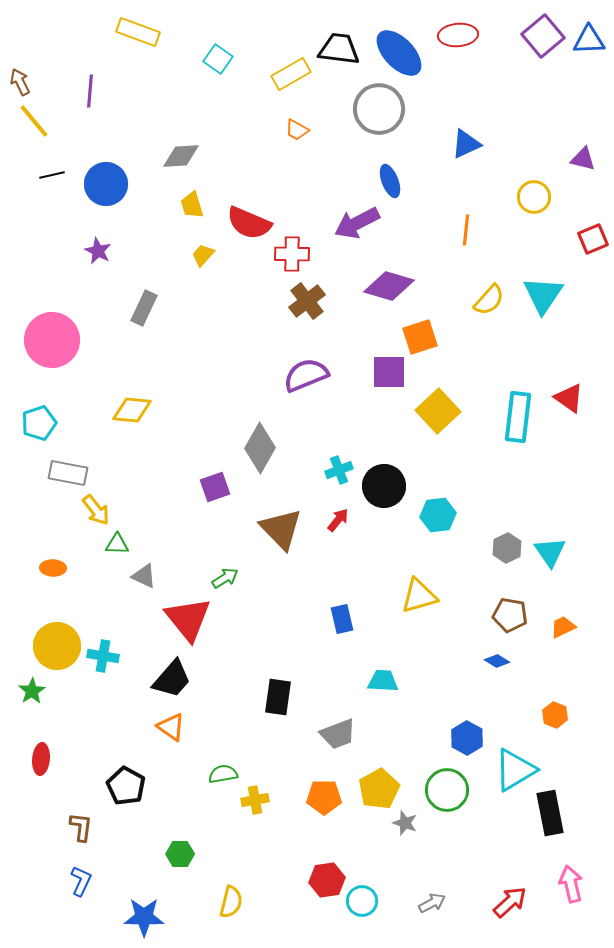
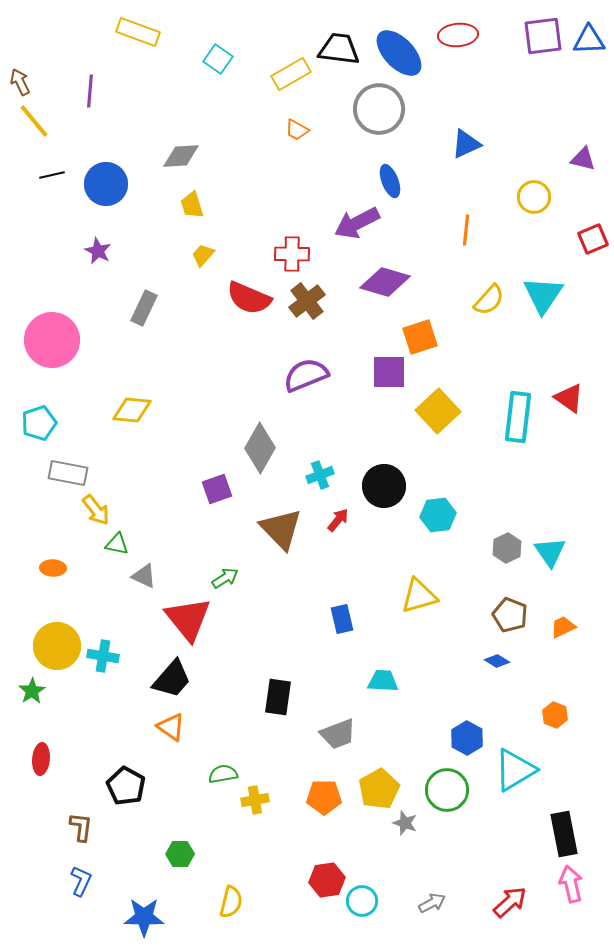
purple square at (543, 36): rotated 33 degrees clockwise
red semicircle at (249, 223): moved 75 px down
purple diamond at (389, 286): moved 4 px left, 4 px up
cyan cross at (339, 470): moved 19 px left, 5 px down
purple square at (215, 487): moved 2 px right, 2 px down
green triangle at (117, 544): rotated 10 degrees clockwise
brown pentagon at (510, 615): rotated 12 degrees clockwise
black rectangle at (550, 813): moved 14 px right, 21 px down
